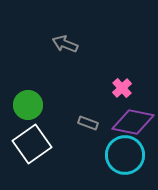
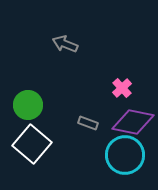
white square: rotated 15 degrees counterclockwise
